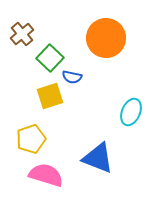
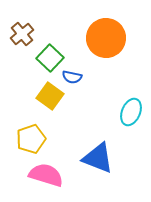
yellow square: rotated 36 degrees counterclockwise
